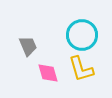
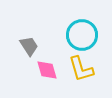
gray trapezoid: moved 1 px right; rotated 10 degrees counterclockwise
pink diamond: moved 1 px left, 3 px up
